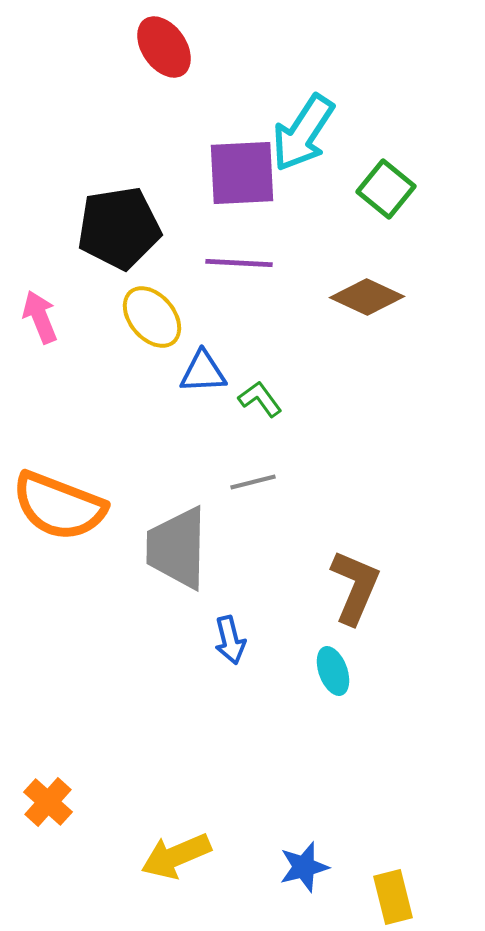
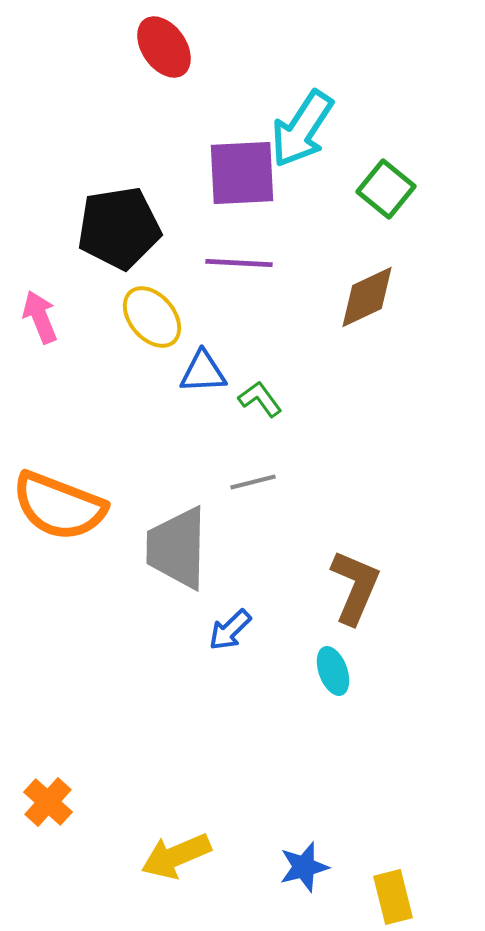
cyan arrow: moved 1 px left, 4 px up
brown diamond: rotated 50 degrees counterclockwise
blue arrow: moved 10 px up; rotated 60 degrees clockwise
